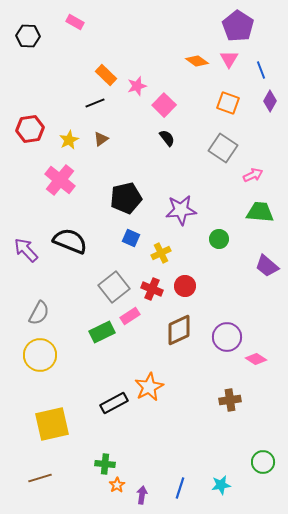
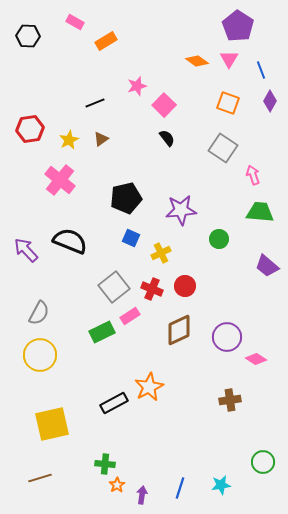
orange rectangle at (106, 75): moved 34 px up; rotated 75 degrees counterclockwise
pink arrow at (253, 175): rotated 84 degrees counterclockwise
